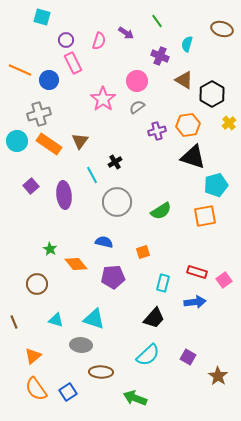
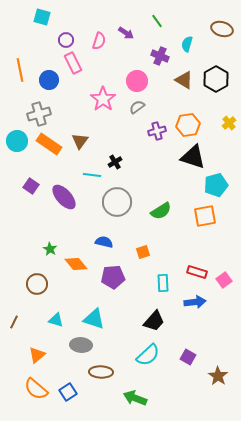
orange line at (20, 70): rotated 55 degrees clockwise
black hexagon at (212, 94): moved 4 px right, 15 px up
cyan line at (92, 175): rotated 54 degrees counterclockwise
purple square at (31, 186): rotated 14 degrees counterclockwise
purple ellipse at (64, 195): moved 2 px down; rotated 36 degrees counterclockwise
cyan rectangle at (163, 283): rotated 18 degrees counterclockwise
black trapezoid at (154, 318): moved 3 px down
brown line at (14, 322): rotated 48 degrees clockwise
orange triangle at (33, 356): moved 4 px right, 1 px up
orange semicircle at (36, 389): rotated 15 degrees counterclockwise
